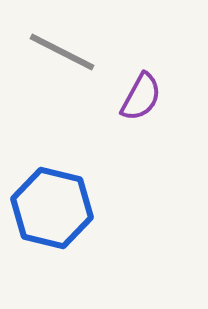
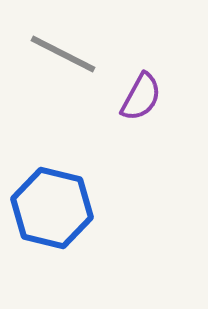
gray line: moved 1 px right, 2 px down
